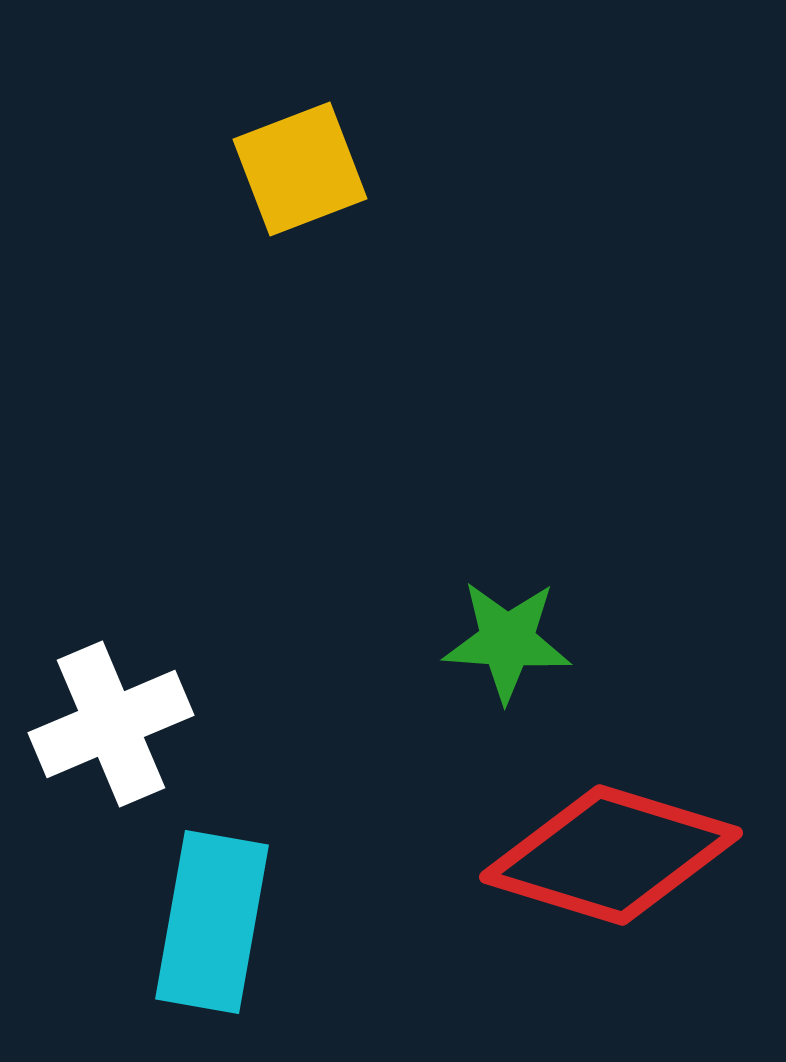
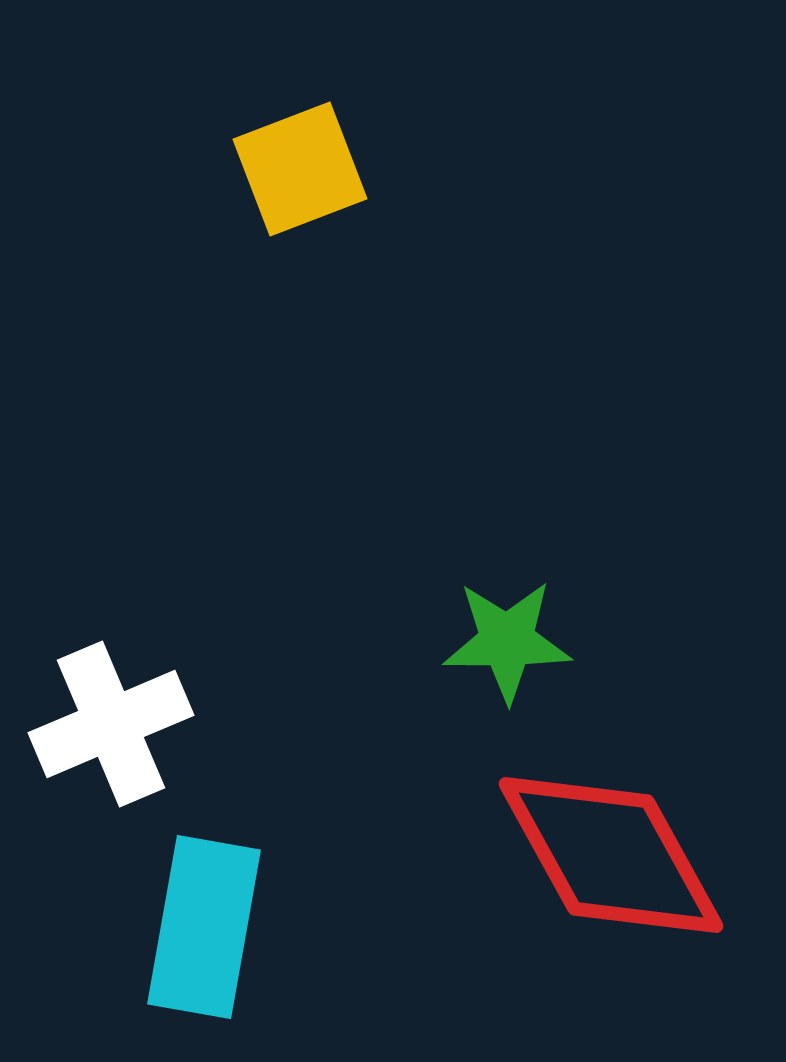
green star: rotated 4 degrees counterclockwise
red diamond: rotated 44 degrees clockwise
cyan rectangle: moved 8 px left, 5 px down
